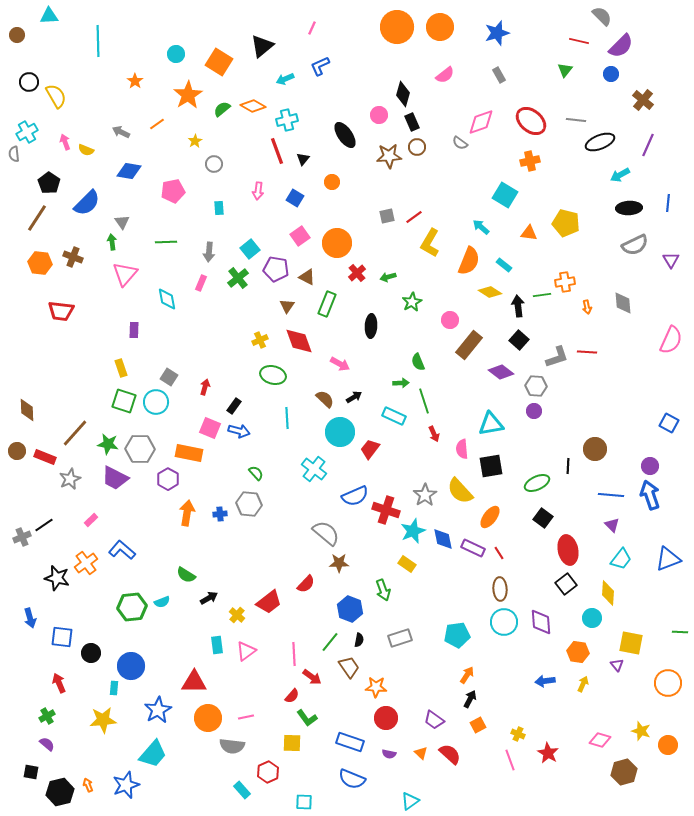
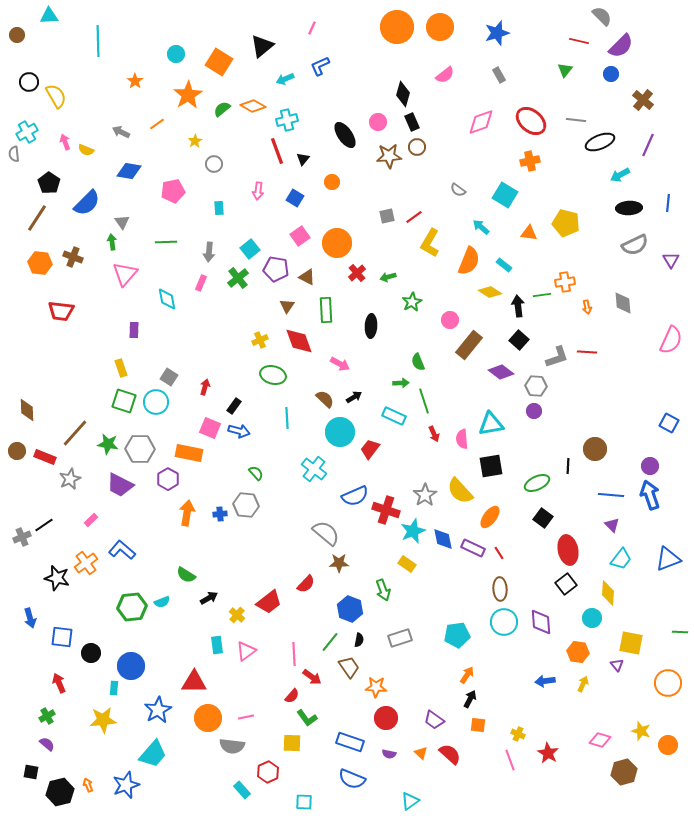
pink circle at (379, 115): moved 1 px left, 7 px down
gray semicircle at (460, 143): moved 2 px left, 47 px down
green rectangle at (327, 304): moved 1 px left, 6 px down; rotated 25 degrees counterclockwise
pink semicircle at (462, 449): moved 10 px up
purple trapezoid at (115, 478): moved 5 px right, 7 px down
gray hexagon at (249, 504): moved 3 px left, 1 px down
orange square at (478, 725): rotated 35 degrees clockwise
